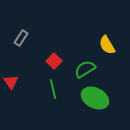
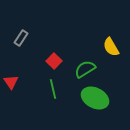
yellow semicircle: moved 4 px right, 2 px down
